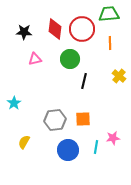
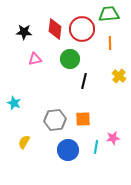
cyan star: rotated 16 degrees counterclockwise
